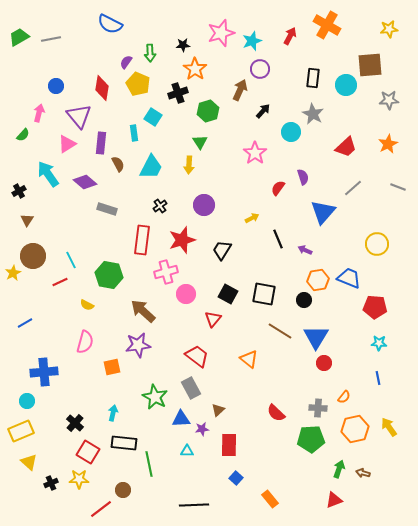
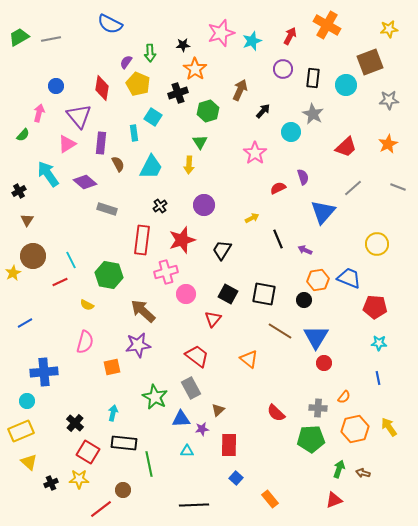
brown square at (370, 65): moved 3 px up; rotated 16 degrees counterclockwise
purple circle at (260, 69): moved 23 px right
red semicircle at (278, 188): rotated 28 degrees clockwise
